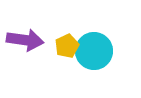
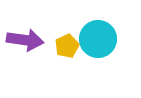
cyan circle: moved 4 px right, 12 px up
